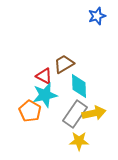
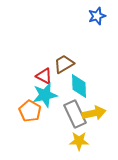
gray rectangle: rotated 60 degrees counterclockwise
